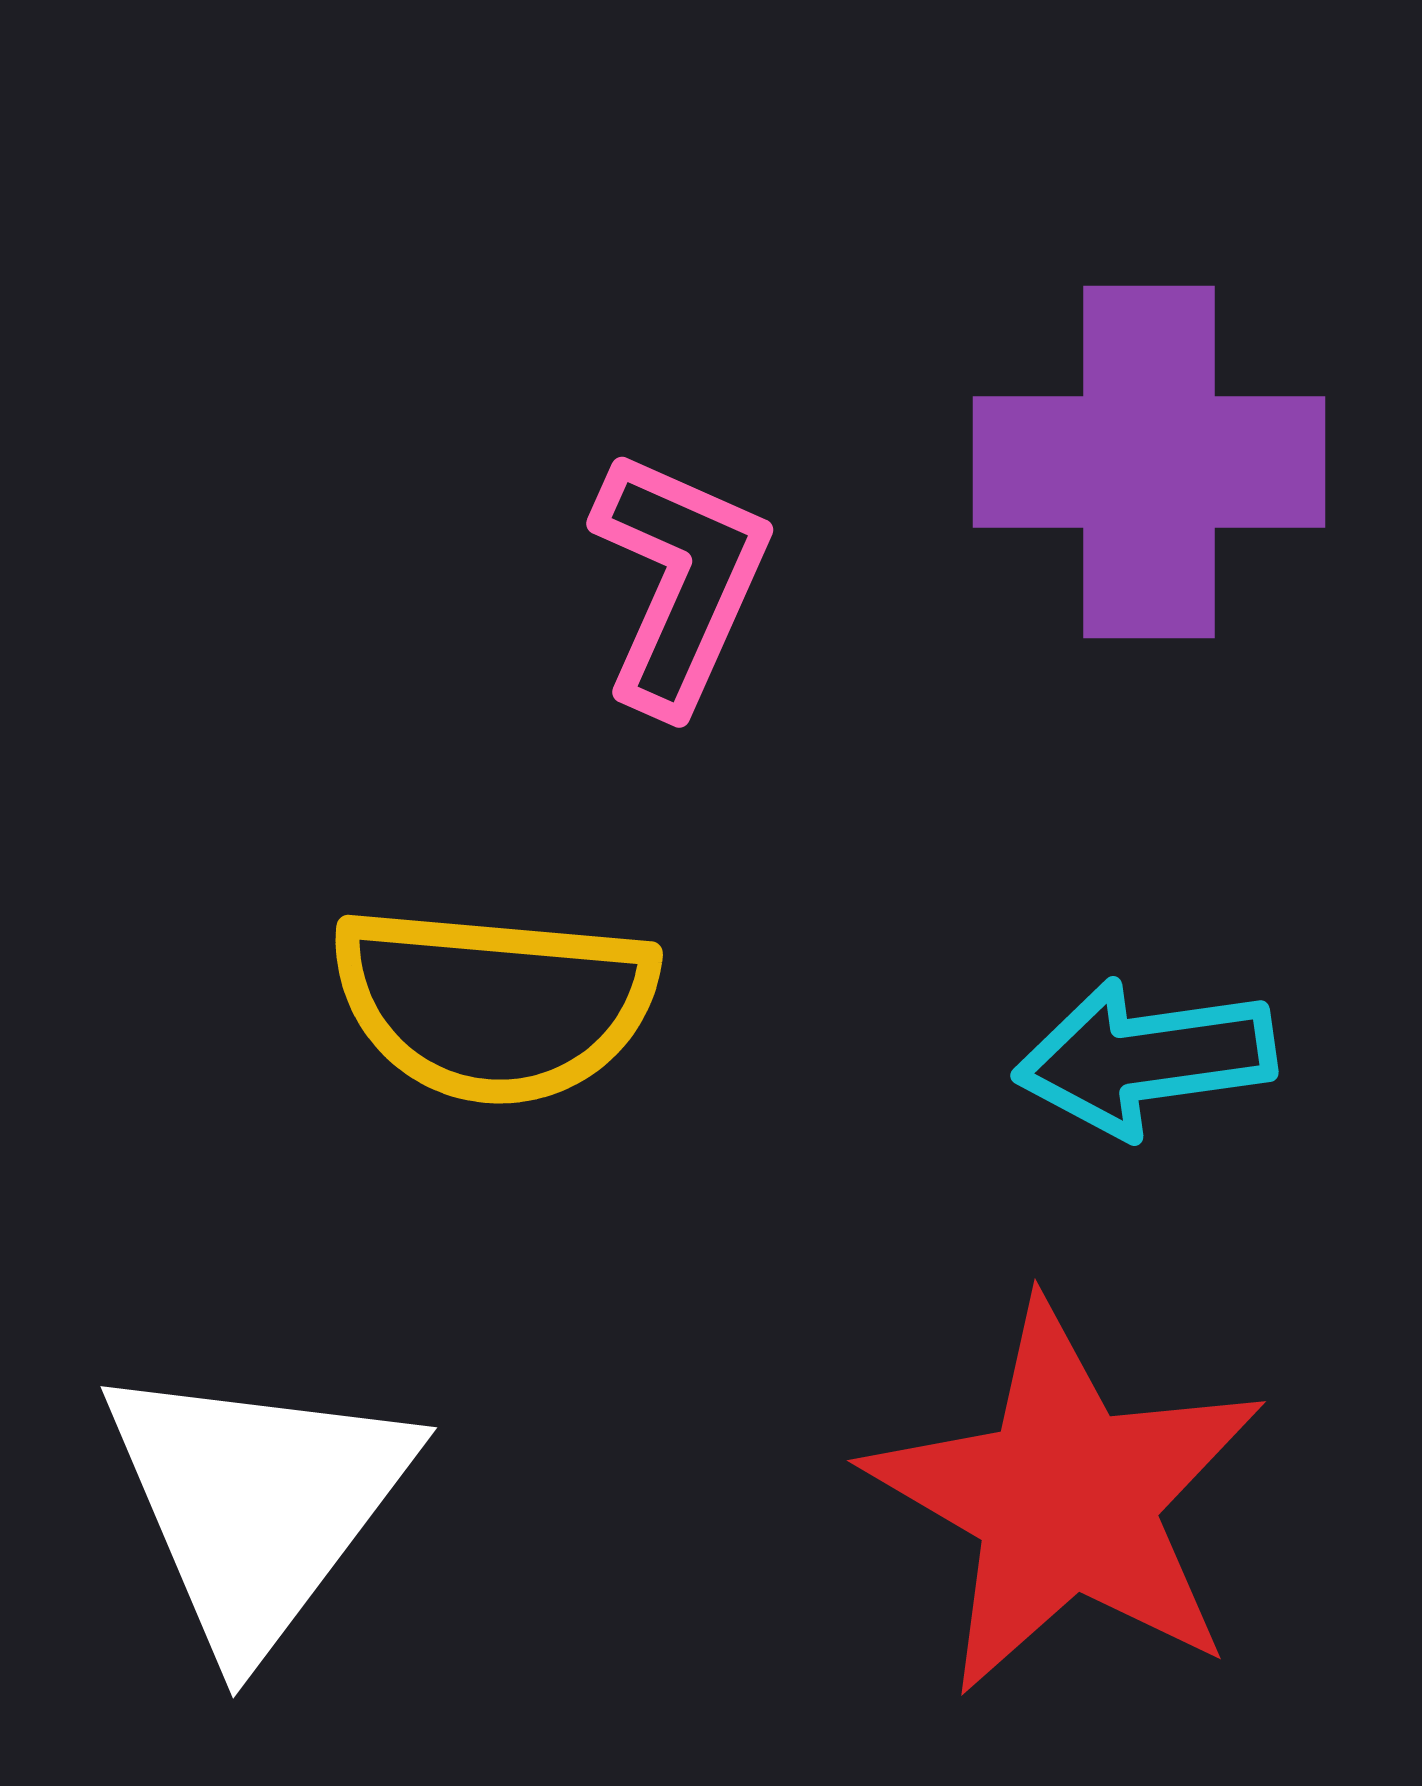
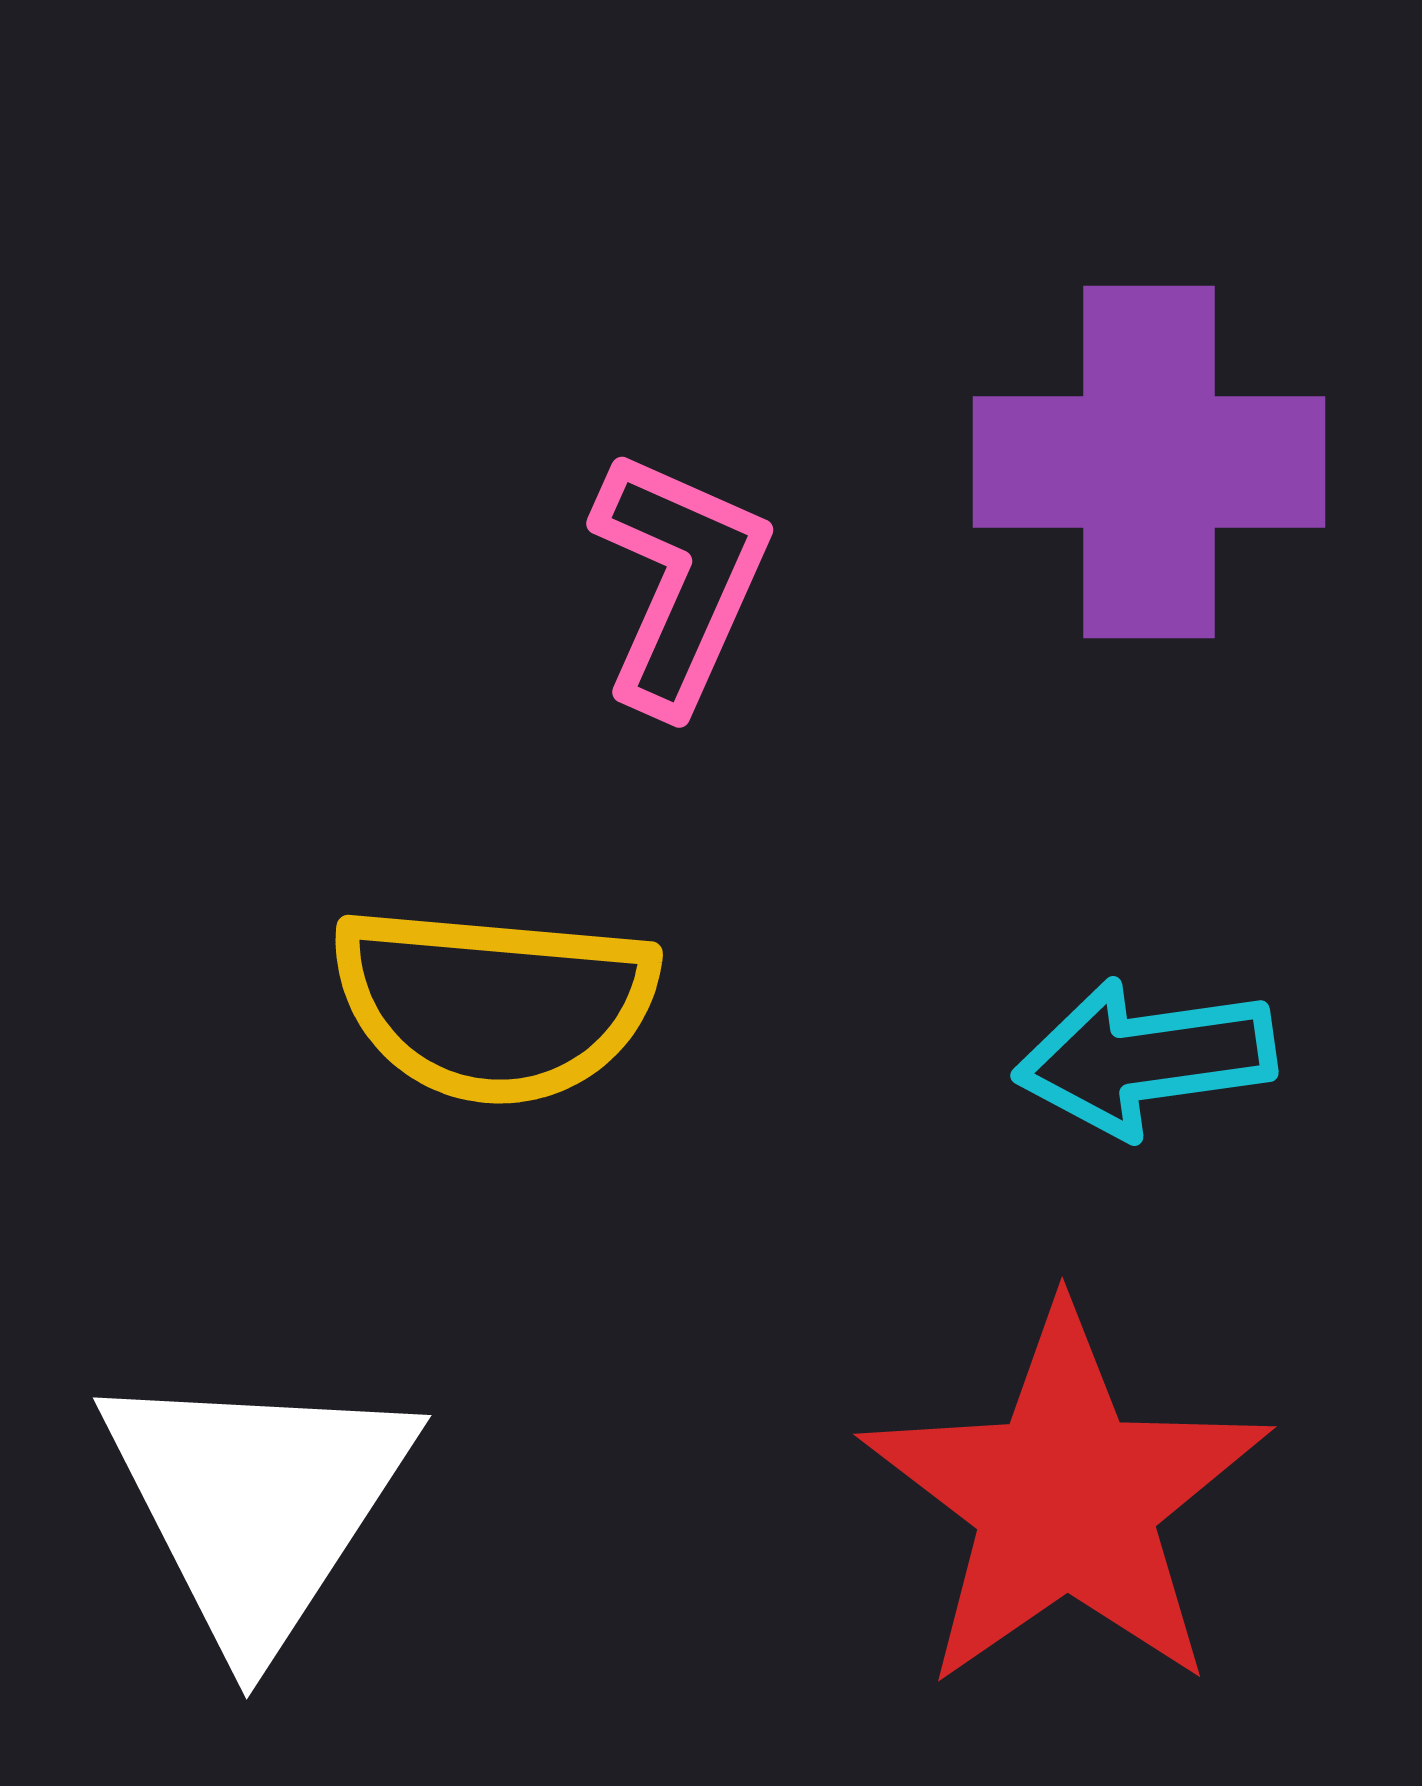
red star: rotated 7 degrees clockwise
white triangle: rotated 4 degrees counterclockwise
